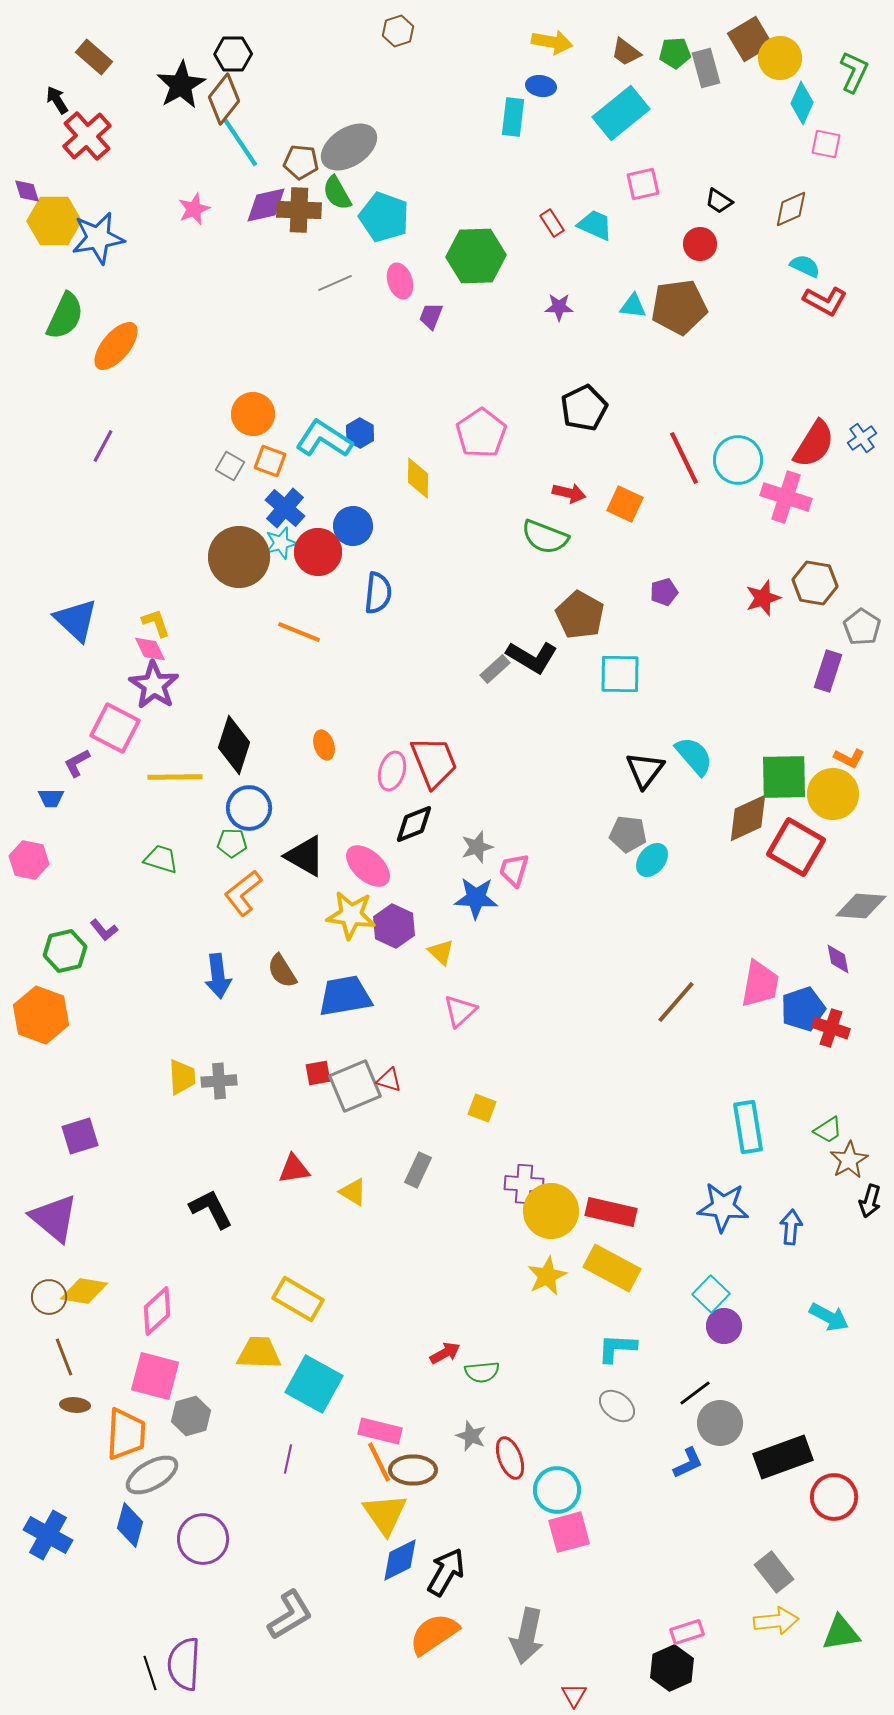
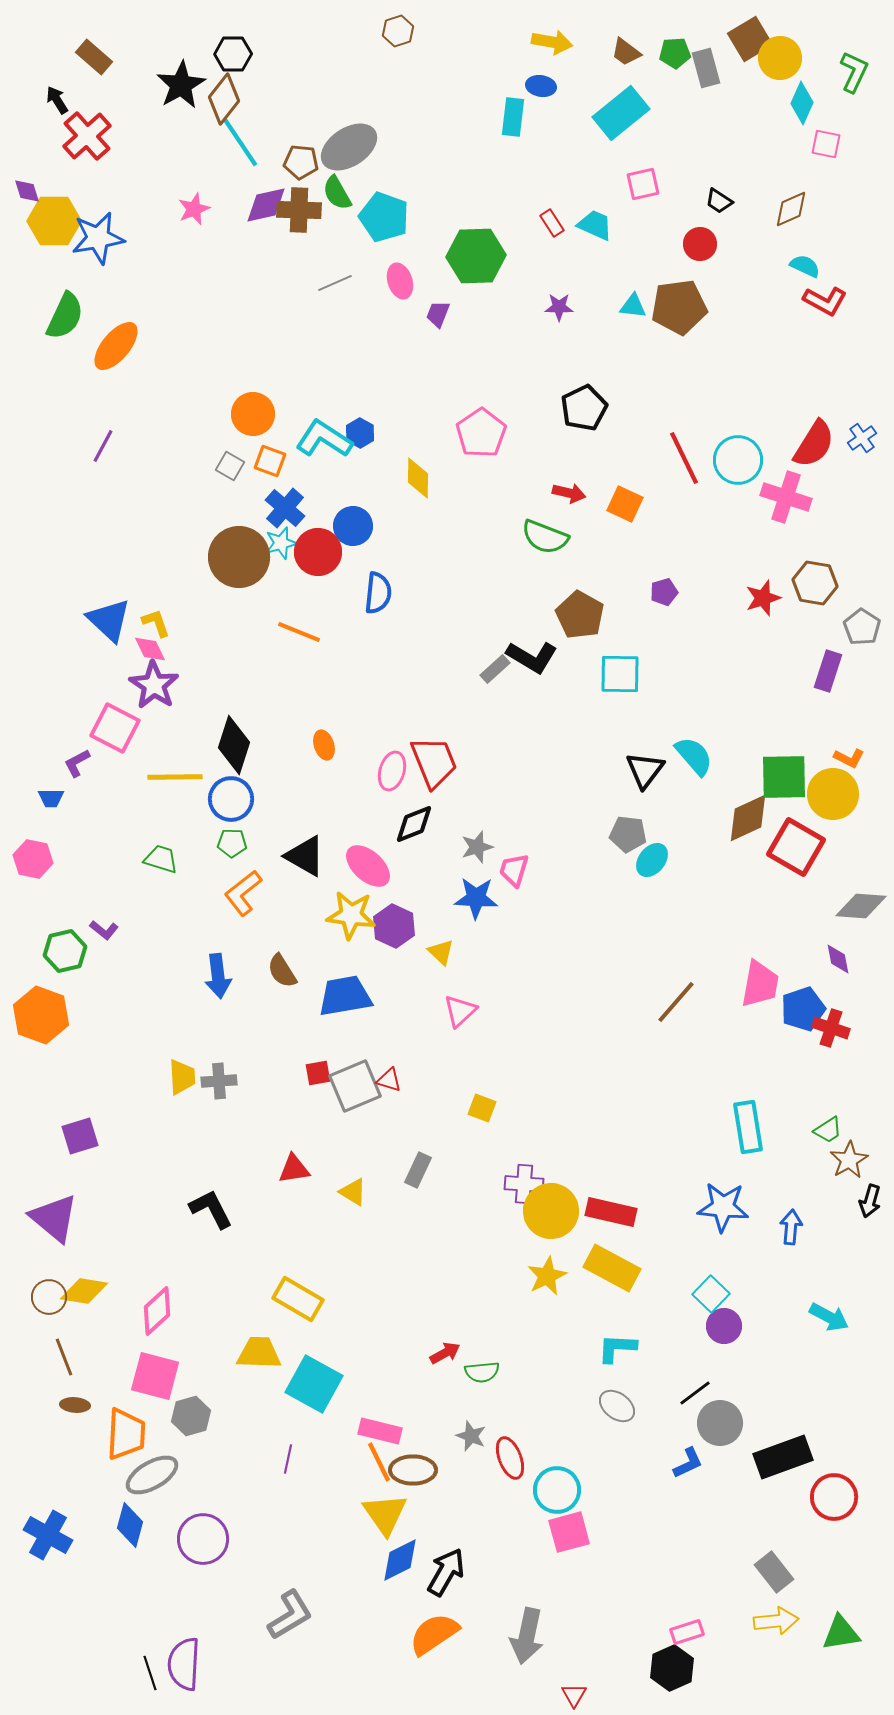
purple trapezoid at (431, 316): moved 7 px right, 2 px up
blue triangle at (76, 620): moved 33 px right
blue circle at (249, 808): moved 18 px left, 9 px up
pink hexagon at (29, 860): moved 4 px right, 1 px up
purple L-shape at (104, 930): rotated 12 degrees counterclockwise
